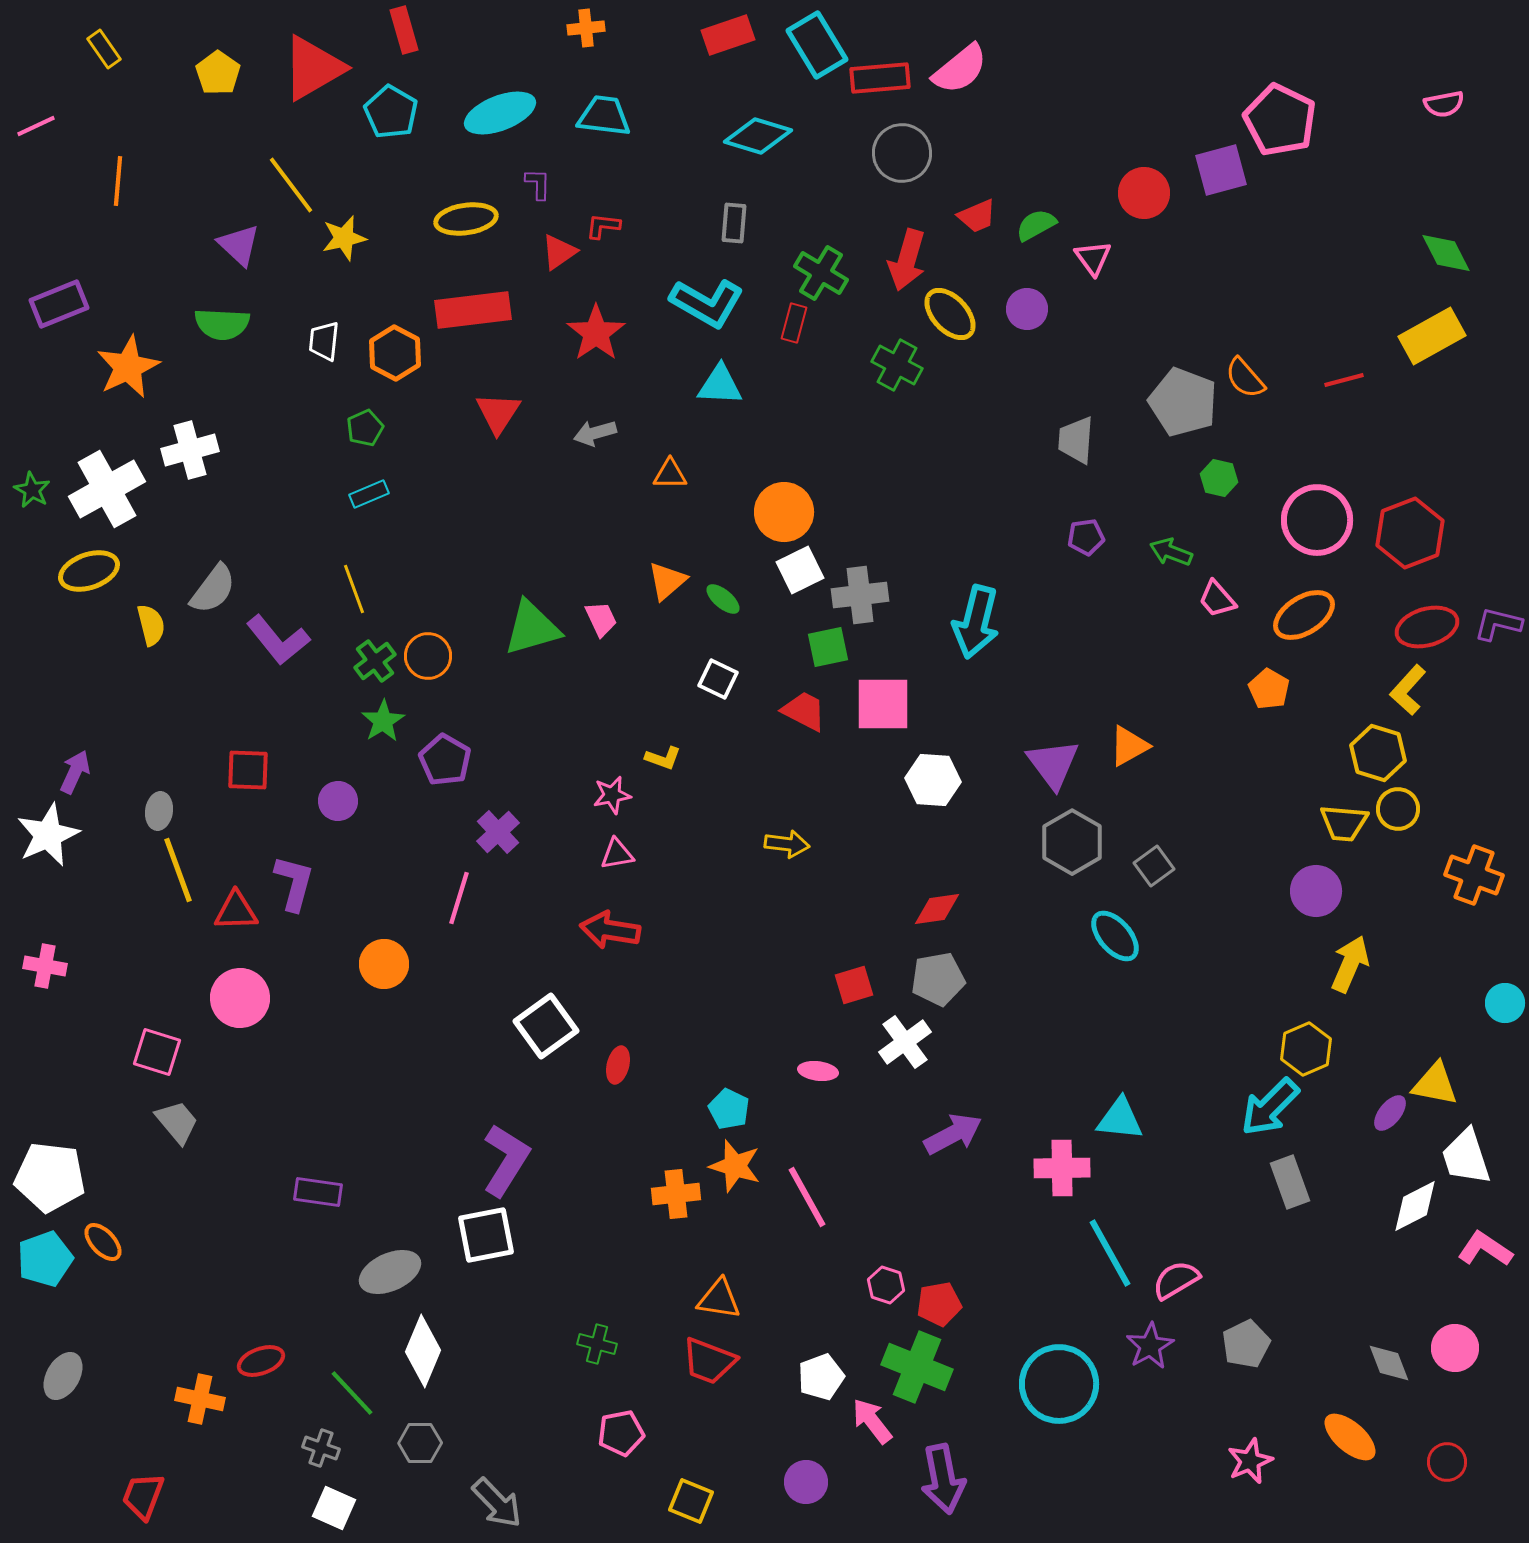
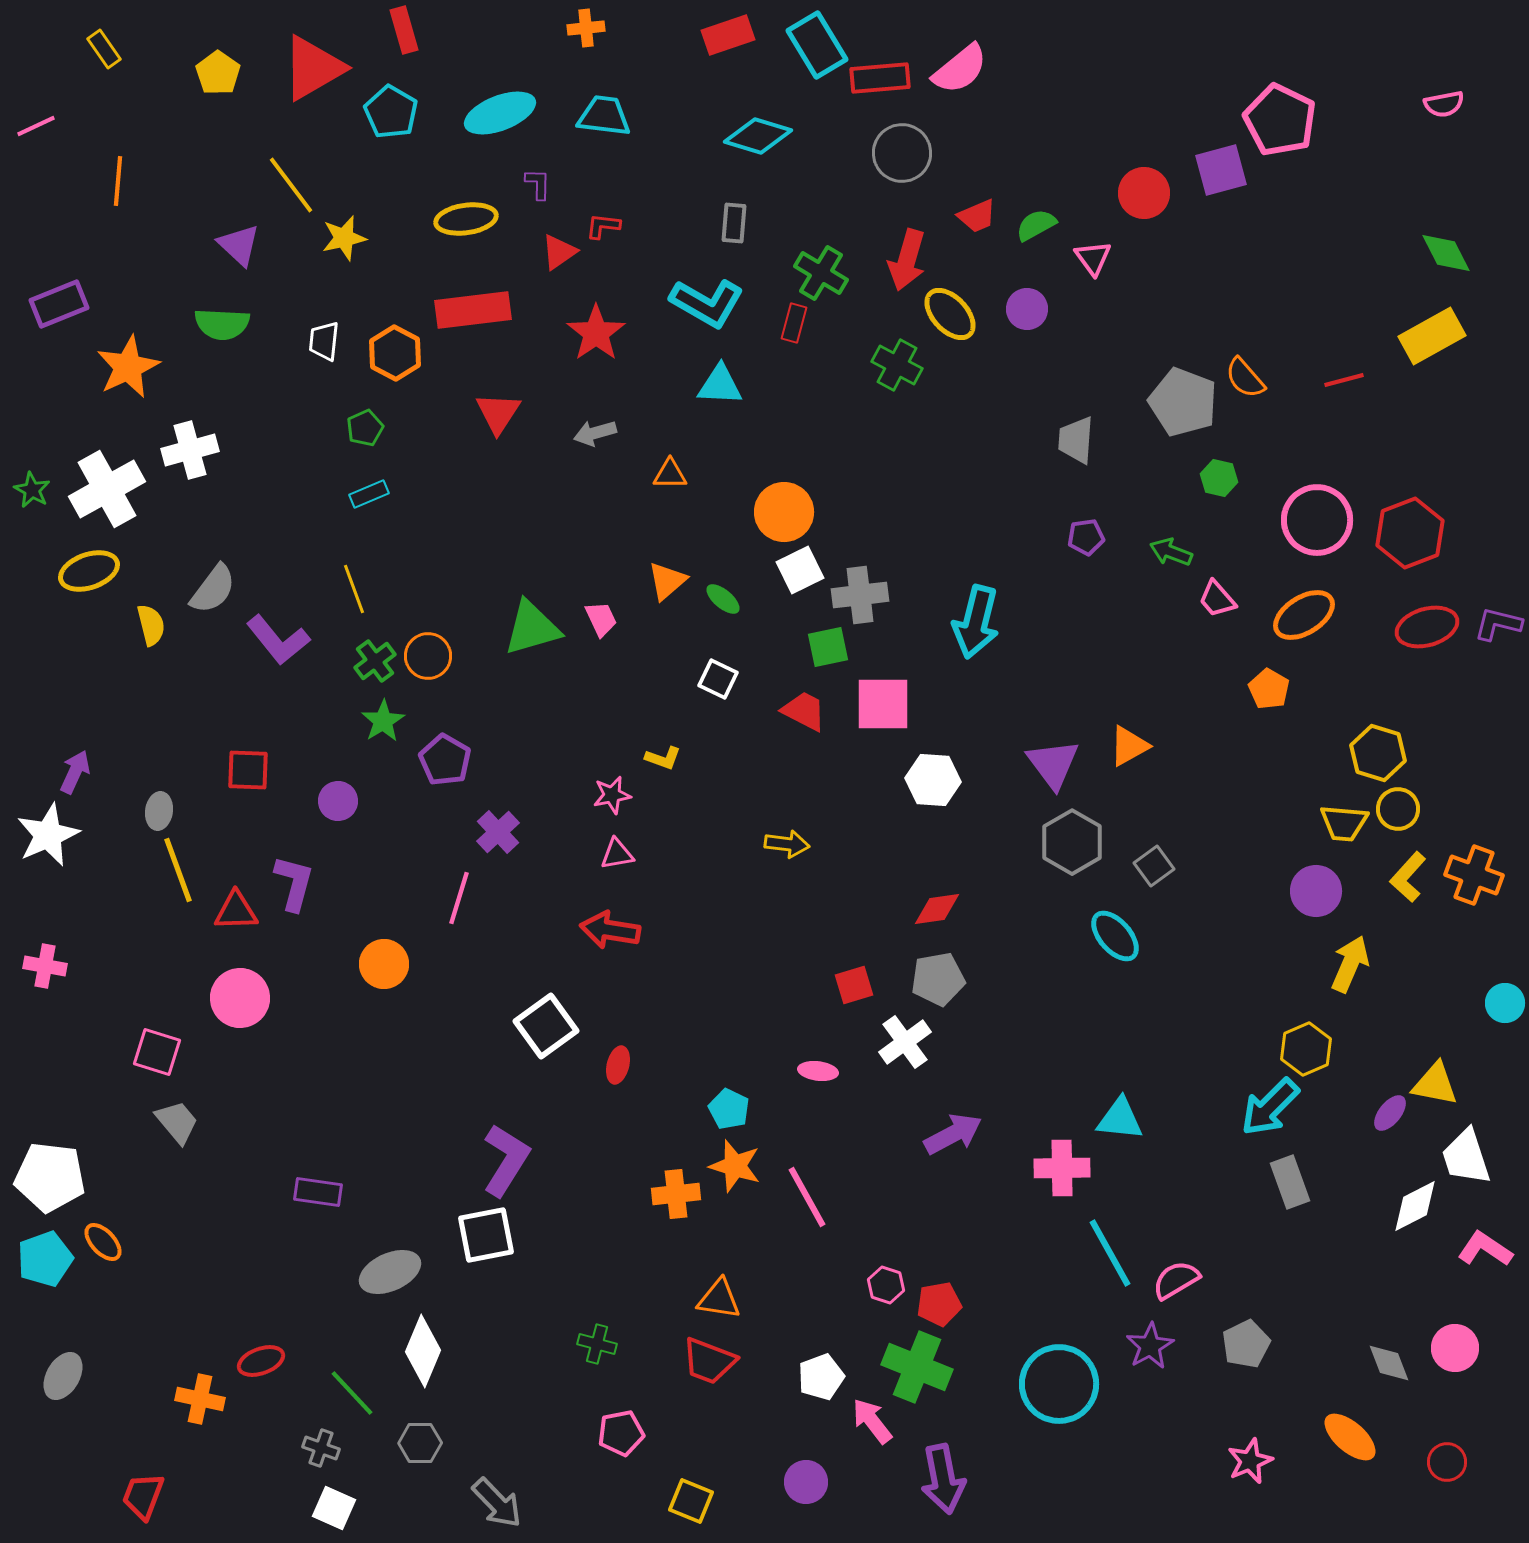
yellow L-shape at (1408, 690): moved 187 px down
